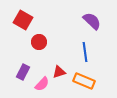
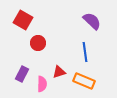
red circle: moved 1 px left, 1 px down
purple rectangle: moved 1 px left, 2 px down
pink semicircle: rotated 42 degrees counterclockwise
